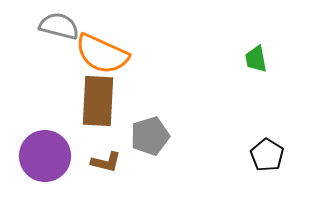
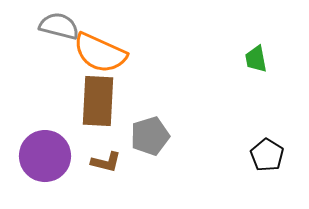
orange semicircle: moved 2 px left, 1 px up
